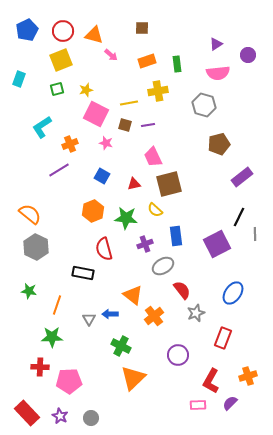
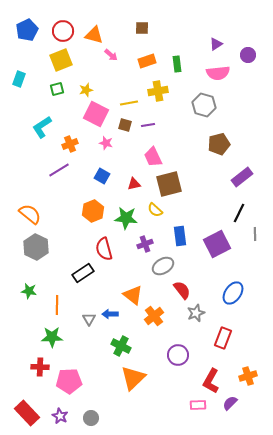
black line at (239, 217): moved 4 px up
blue rectangle at (176, 236): moved 4 px right
black rectangle at (83, 273): rotated 45 degrees counterclockwise
orange line at (57, 305): rotated 18 degrees counterclockwise
